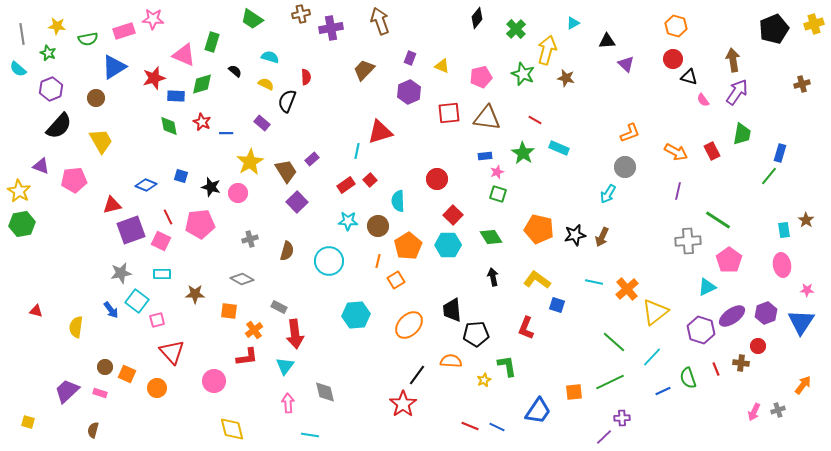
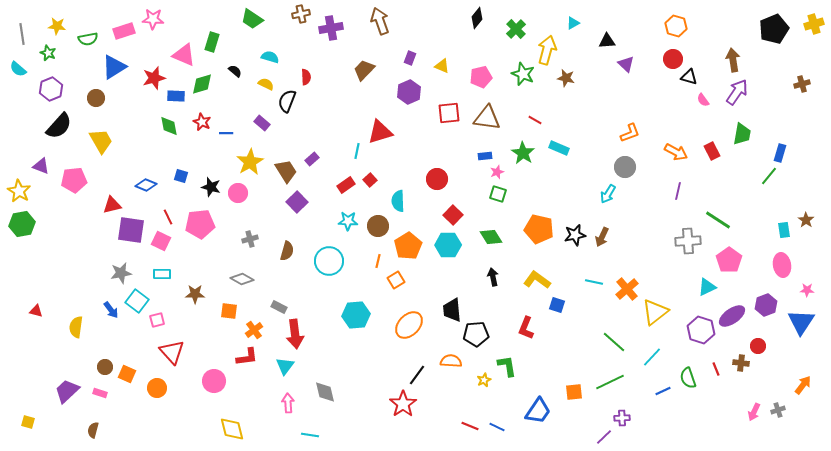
purple square at (131, 230): rotated 28 degrees clockwise
purple hexagon at (766, 313): moved 8 px up
